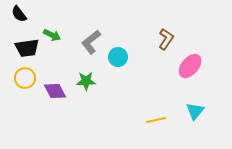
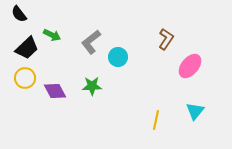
black trapezoid: rotated 35 degrees counterclockwise
green star: moved 6 px right, 5 px down
yellow line: rotated 66 degrees counterclockwise
